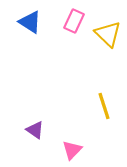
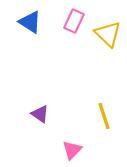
yellow line: moved 10 px down
purple triangle: moved 5 px right, 16 px up
